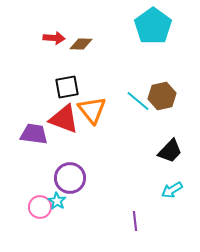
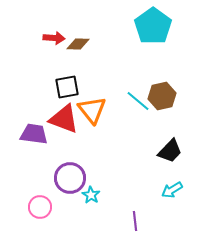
brown diamond: moved 3 px left
cyan star: moved 34 px right, 6 px up
